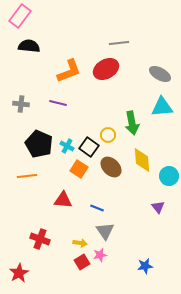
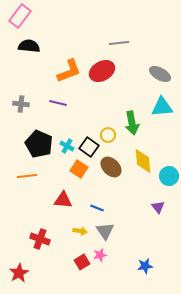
red ellipse: moved 4 px left, 2 px down
yellow diamond: moved 1 px right, 1 px down
yellow arrow: moved 12 px up
